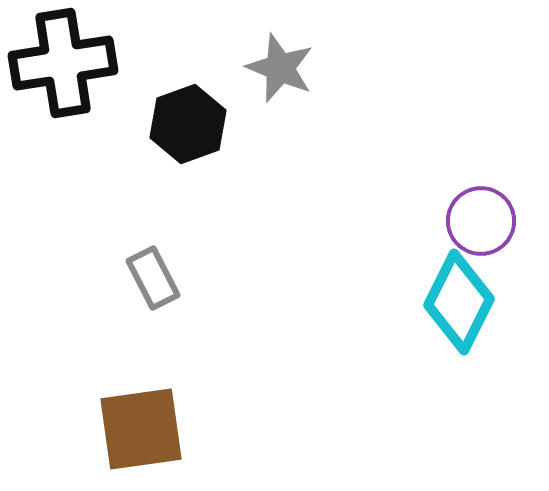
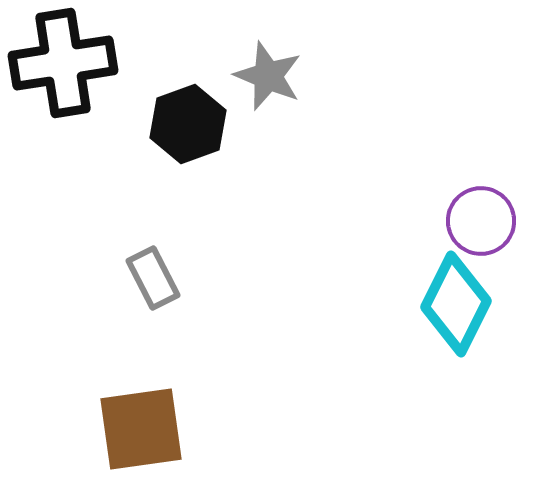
gray star: moved 12 px left, 8 px down
cyan diamond: moved 3 px left, 2 px down
